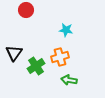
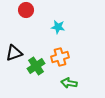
cyan star: moved 8 px left, 3 px up
black triangle: rotated 36 degrees clockwise
green arrow: moved 3 px down
